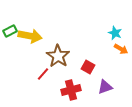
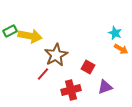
brown star: moved 2 px left, 1 px up; rotated 10 degrees clockwise
